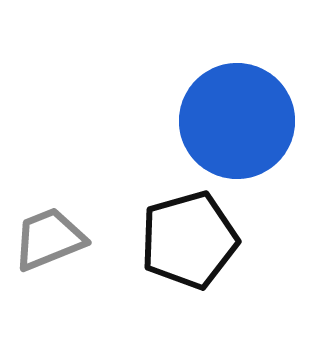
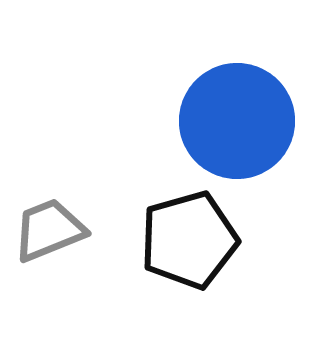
gray trapezoid: moved 9 px up
